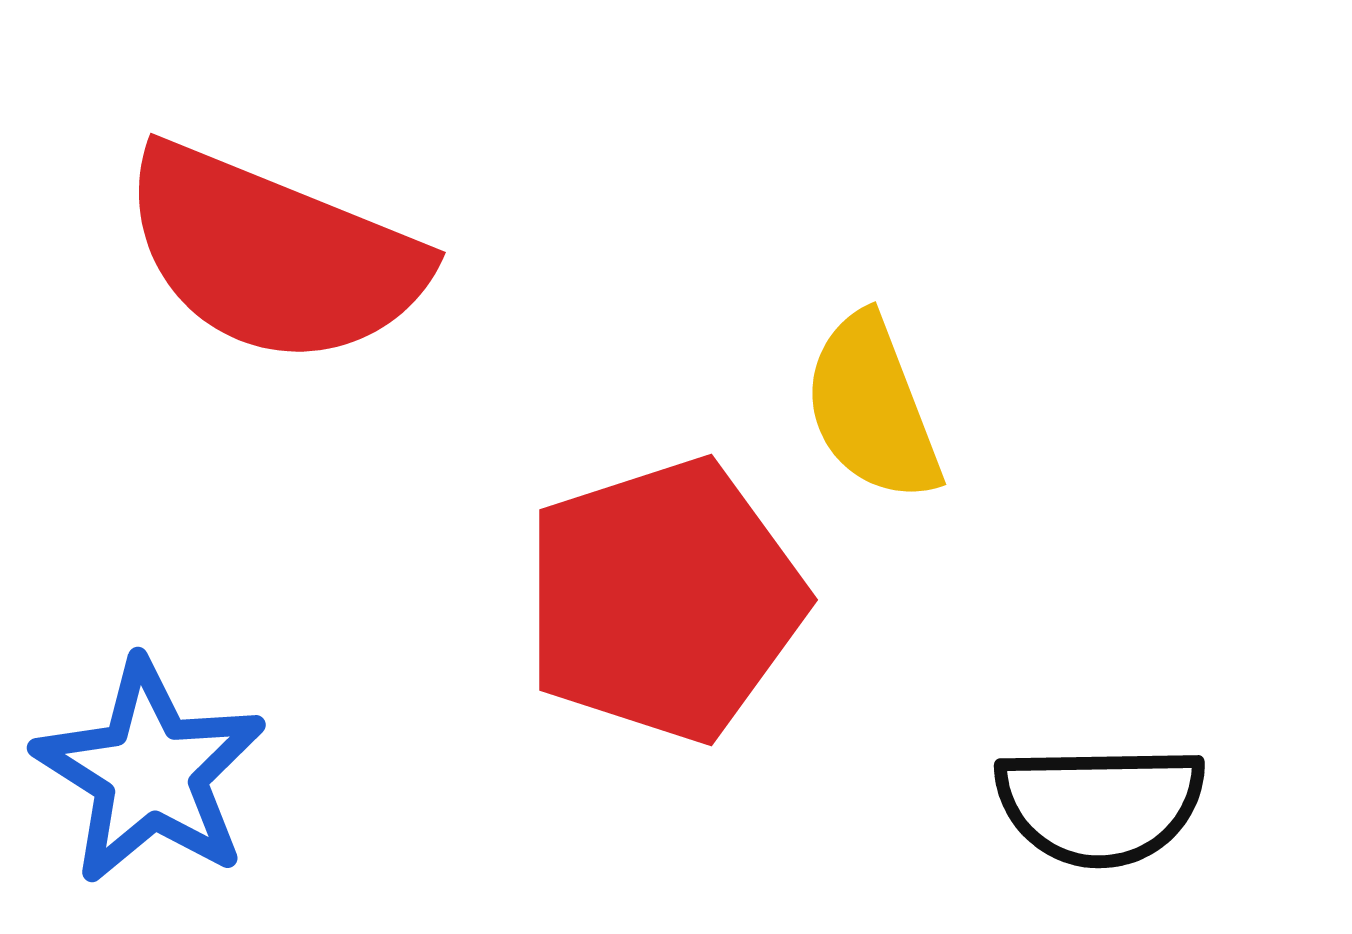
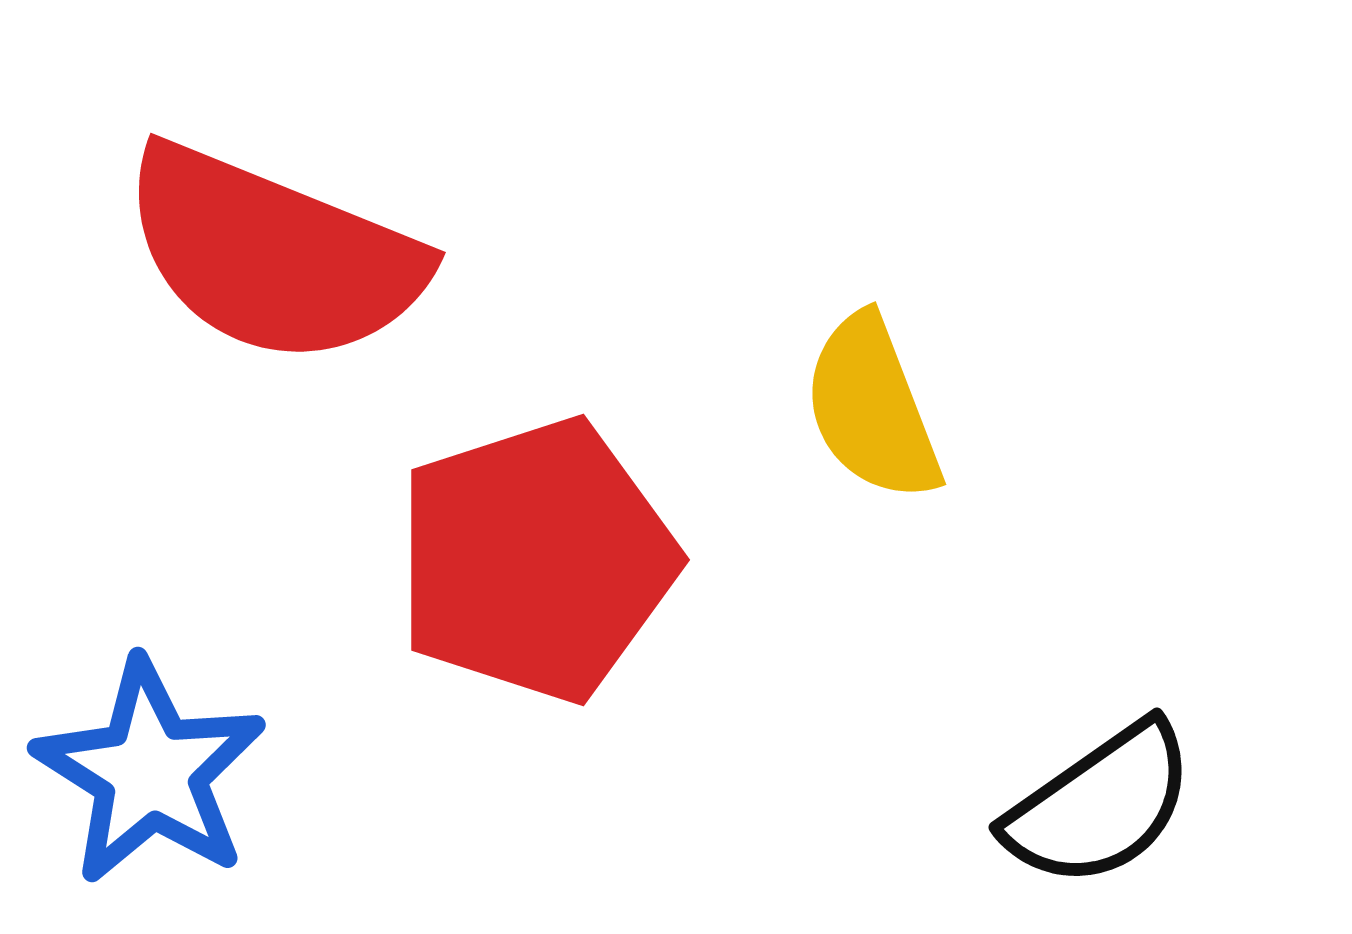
red pentagon: moved 128 px left, 40 px up
black semicircle: rotated 34 degrees counterclockwise
